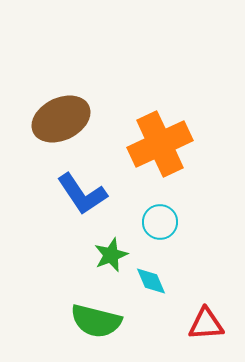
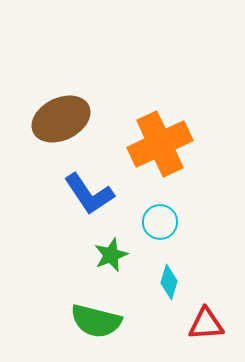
blue L-shape: moved 7 px right
cyan diamond: moved 18 px right, 1 px down; rotated 40 degrees clockwise
